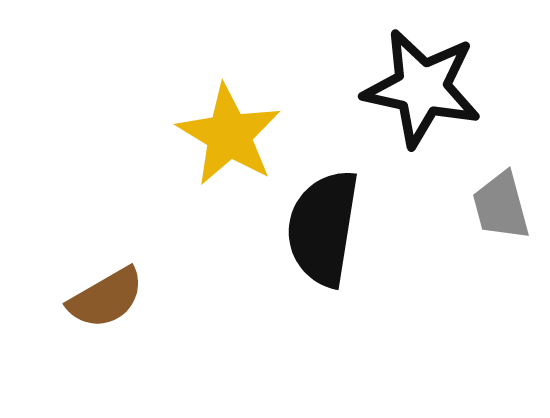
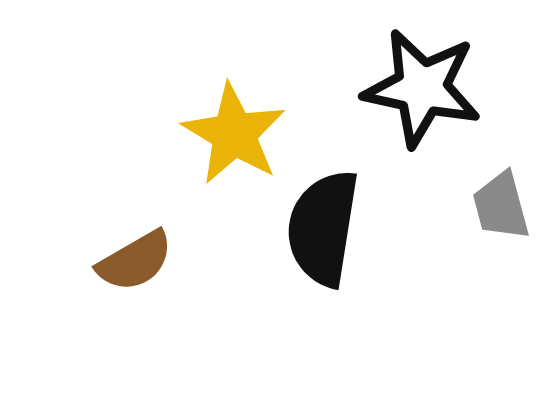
yellow star: moved 5 px right, 1 px up
brown semicircle: moved 29 px right, 37 px up
